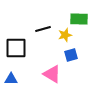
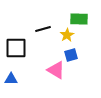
yellow star: moved 2 px right; rotated 16 degrees counterclockwise
pink triangle: moved 4 px right, 4 px up
